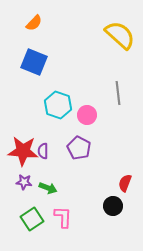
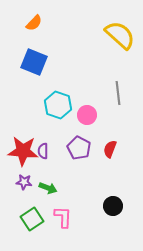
red semicircle: moved 15 px left, 34 px up
